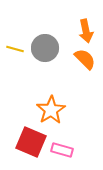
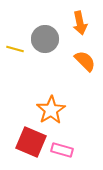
orange arrow: moved 6 px left, 8 px up
gray circle: moved 9 px up
orange semicircle: moved 2 px down
